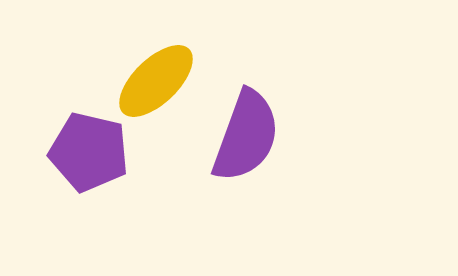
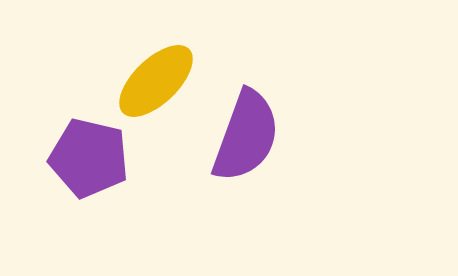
purple pentagon: moved 6 px down
